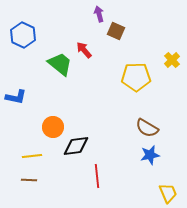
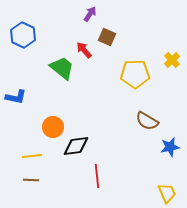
purple arrow: moved 9 px left; rotated 49 degrees clockwise
brown square: moved 9 px left, 6 px down
green trapezoid: moved 2 px right, 4 px down
yellow pentagon: moved 1 px left, 3 px up
brown semicircle: moved 7 px up
blue star: moved 20 px right, 8 px up
brown line: moved 2 px right
yellow trapezoid: moved 1 px left
